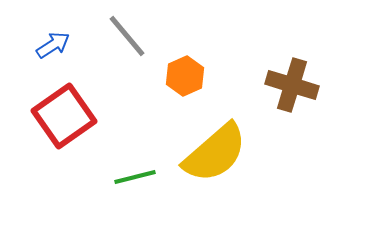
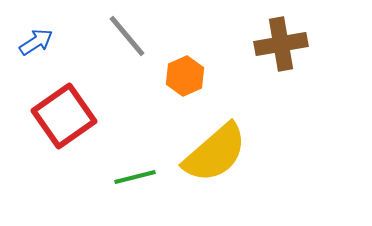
blue arrow: moved 17 px left, 3 px up
brown cross: moved 11 px left, 41 px up; rotated 27 degrees counterclockwise
